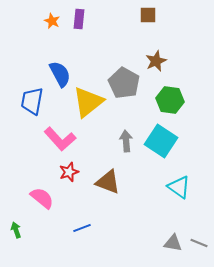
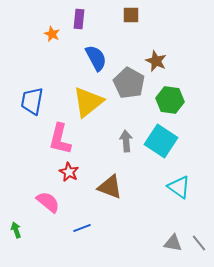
brown square: moved 17 px left
orange star: moved 13 px down
brown star: rotated 25 degrees counterclockwise
blue semicircle: moved 36 px right, 16 px up
gray pentagon: moved 5 px right
pink L-shape: rotated 56 degrees clockwise
red star: rotated 24 degrees counterclockwise
brown triangle: moved 2 px right, 5 px down
pink semicircle: moved 6 px right, 4 px down
gray line: rotated 30 degrees clockwise
